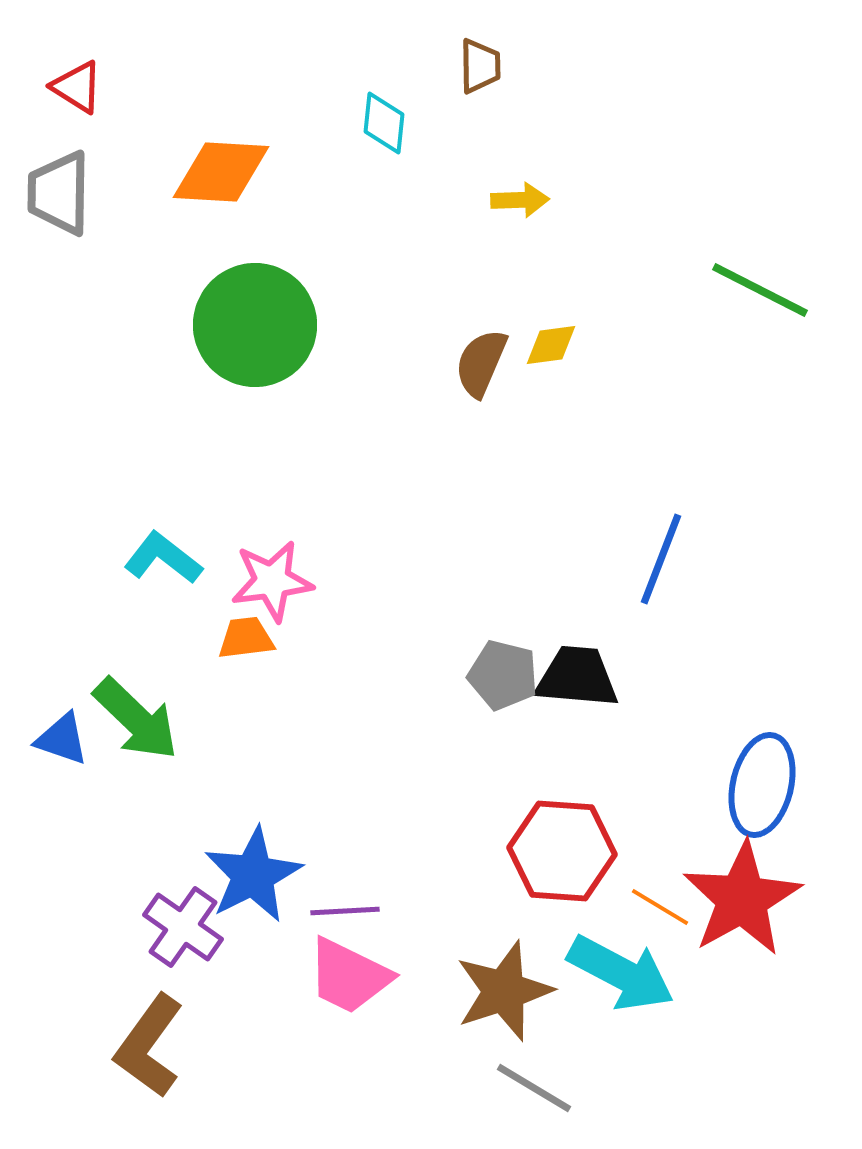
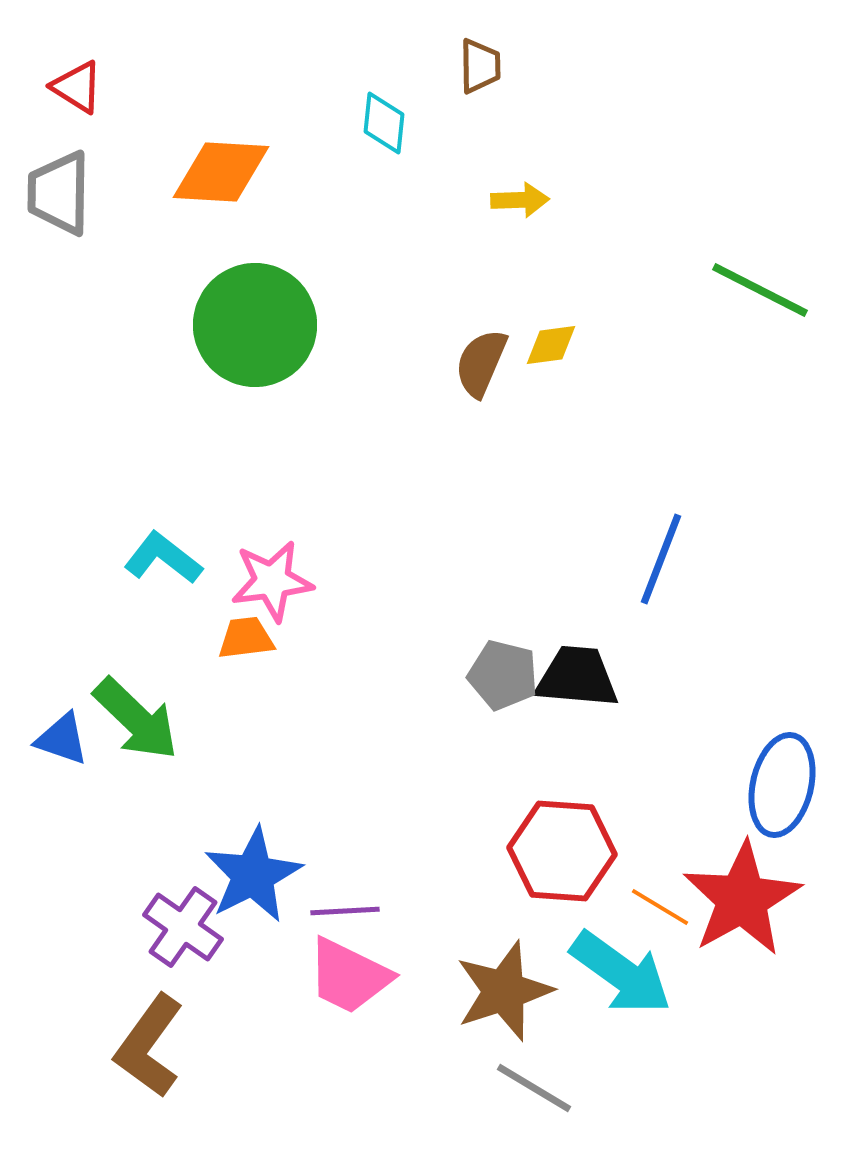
blue ellipse: moved 20 px right
cyan arrow: rotated 8 degrees clockwise
